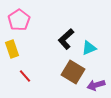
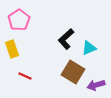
red line: rotated 24 degrees counterclockwise
